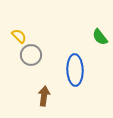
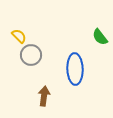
blue ellipse: moved 1 px up
